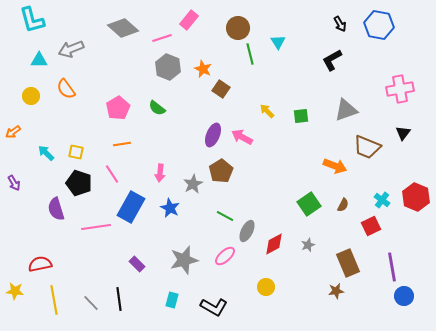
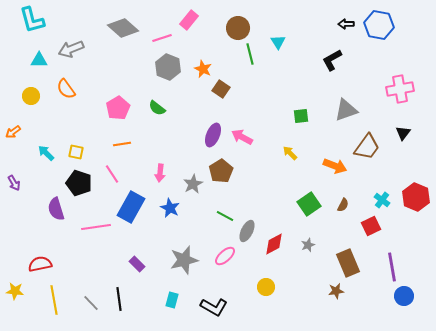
black arrow at (340, 24): moved 6 px right; rotated 119 degrees clockwise
yellow arrow at (267, 111): moved 23 px right, 42 px down
brown trapezoid at (367, 147): rotated 76 degrees counterclockwise
